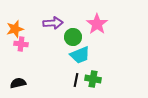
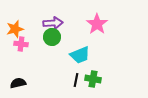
green circle: moved 21 px left
